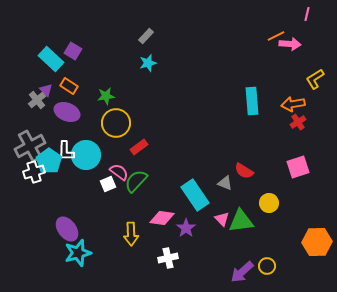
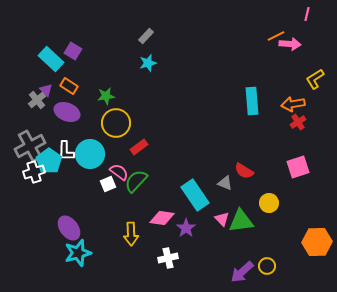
cyan circle at (86, 155): moved 4 px right, 1 px up
purple ellipse at (67, 229): moved 2 px right, 1 px up
